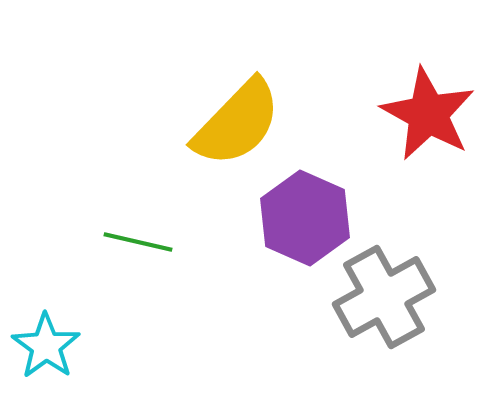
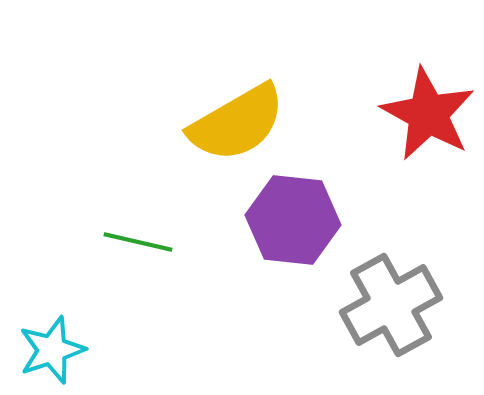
yellow semicircle: rotated 16 degrees clockwise
purple hexagon: moved 12 px left, 2 px down; rotated 18 degrees counterclockwise
gray cross: moved 7 px right, 8 px down
cyan star: moved 6 px right, 4 px down; rotated 18 degrees clockwise
